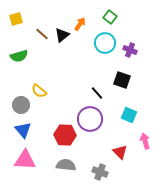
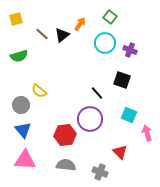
red hexagon: rotated 10 degrees counterclockwise
pink arrow: moved 2 px right, 8 px up
